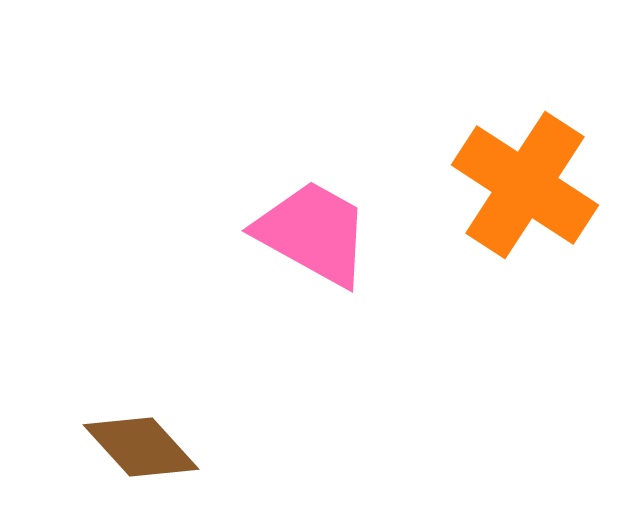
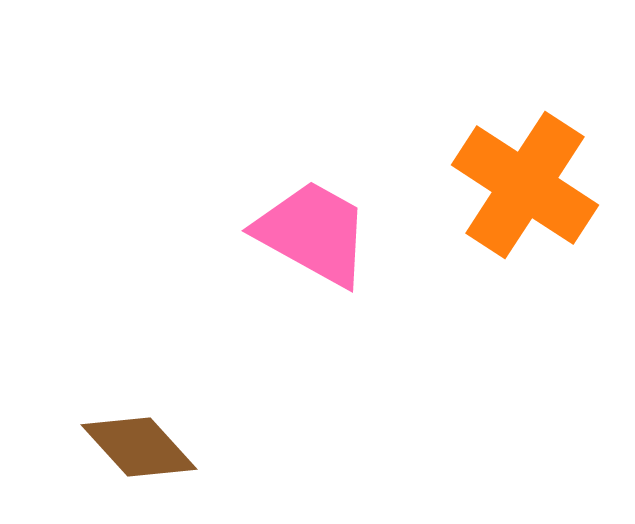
brown diamond: moved 2 px left
